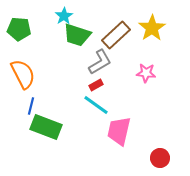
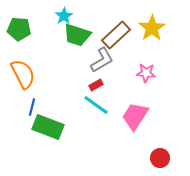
gray L-shape: moved 2 px right, 2 px up
blue line: moved 1 px right, 1 px down
green rectangle: moved 2 px right
pink trapezoid: moved 16 px right, 15 px up; rotated 20 degrees clockwise
